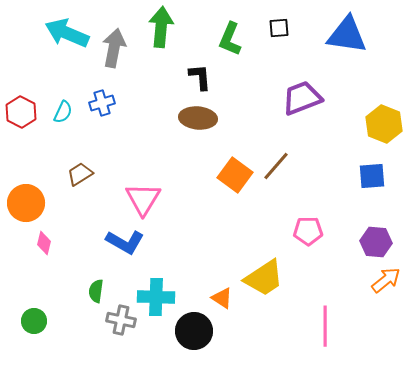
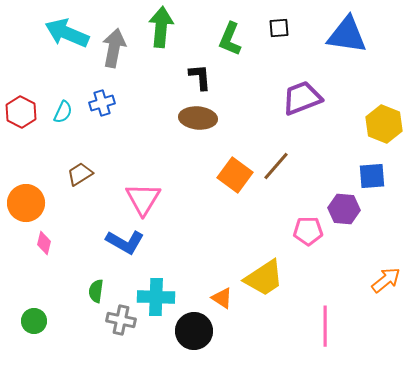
purple hexagon: moved 32 px left, 33 px up
